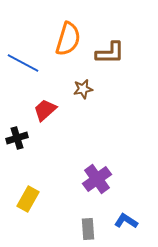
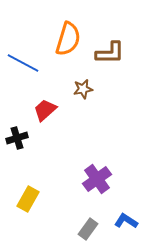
gray rectangle: rotated 40 degrees clockwise
